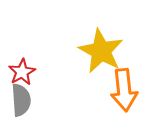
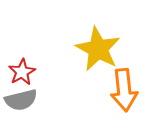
yellow star: moved 3 px left, 2 px up
gray semicircle: rotated 80 degrees clockwise
